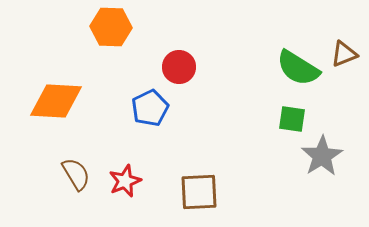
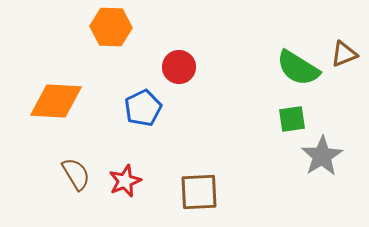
blue pentagon: moved 7 px left
green square: rotated 16 degrees counterclockwise
